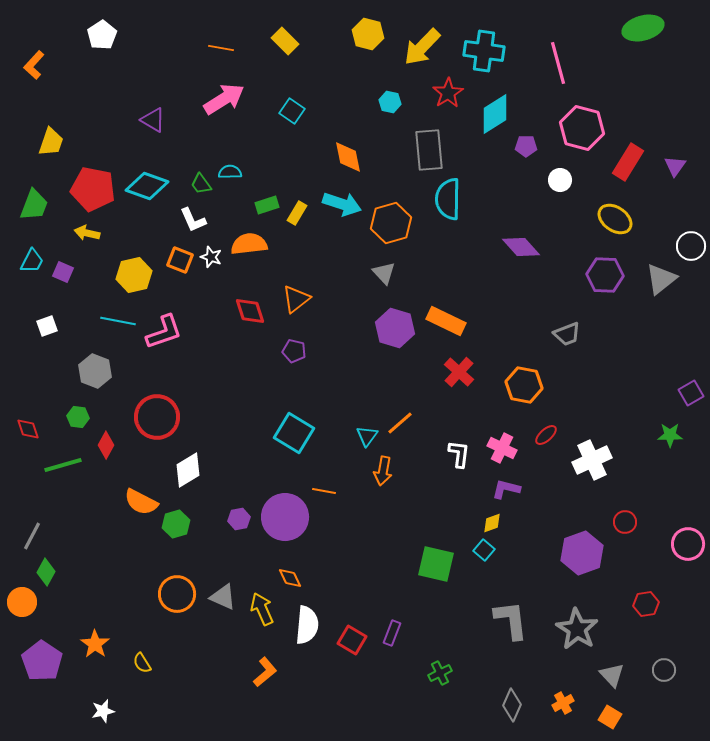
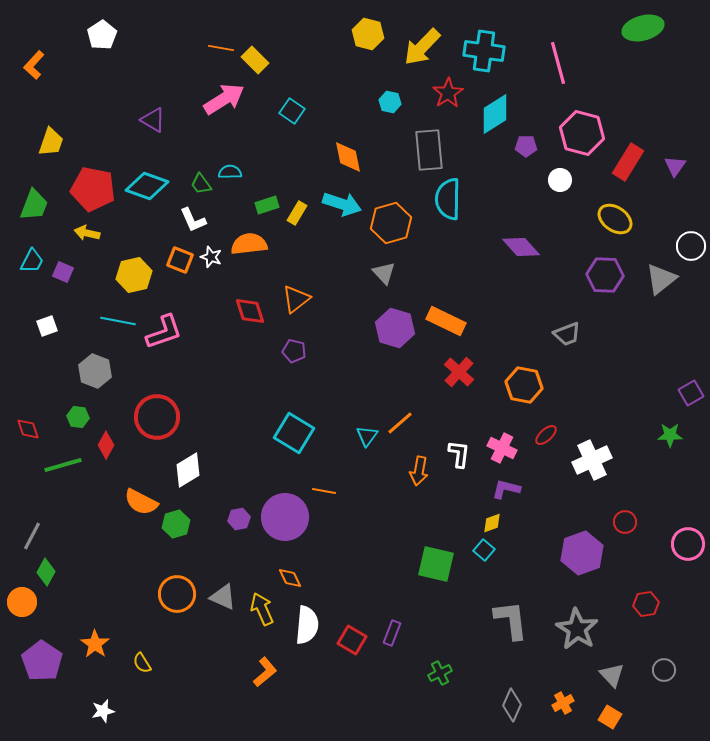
yellow rectangle at (285, 41): moved 30 px left, 19 px down
pink hexagon at (582, 128): moved 5 px down
orange arrow at (383, 471): moved 36 px right
